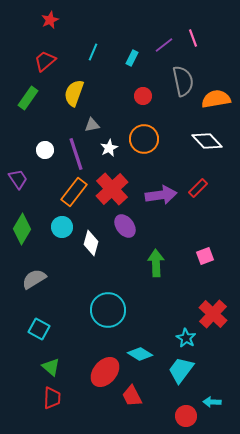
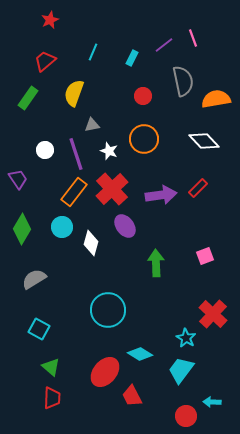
white diamond at (207, 141): moved 3 px left
white star at (109, 148): moved 3 px down; rotated 24 degrees counterclockwise
